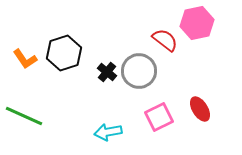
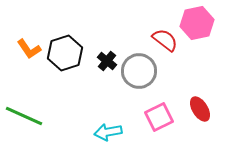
black hexagon: moved 1 px right
orange L-shape: moved 4 px right, 10 px up
black cross: moved 11 px up
